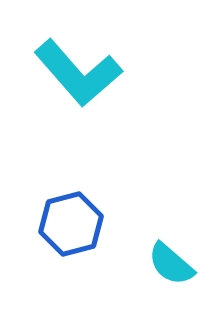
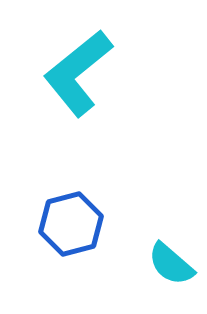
cyan L-shape: rotated 92 degrees clockwise
